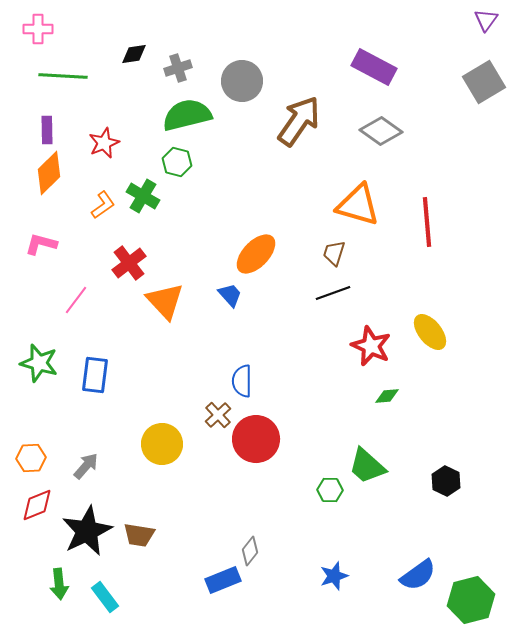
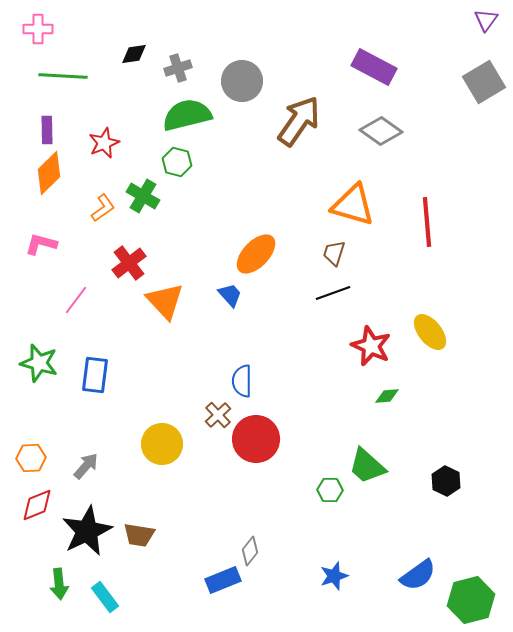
orange L-shape at (103, 205): moved 3 px down
orange triangle at (358, 205): moved 5 px left
